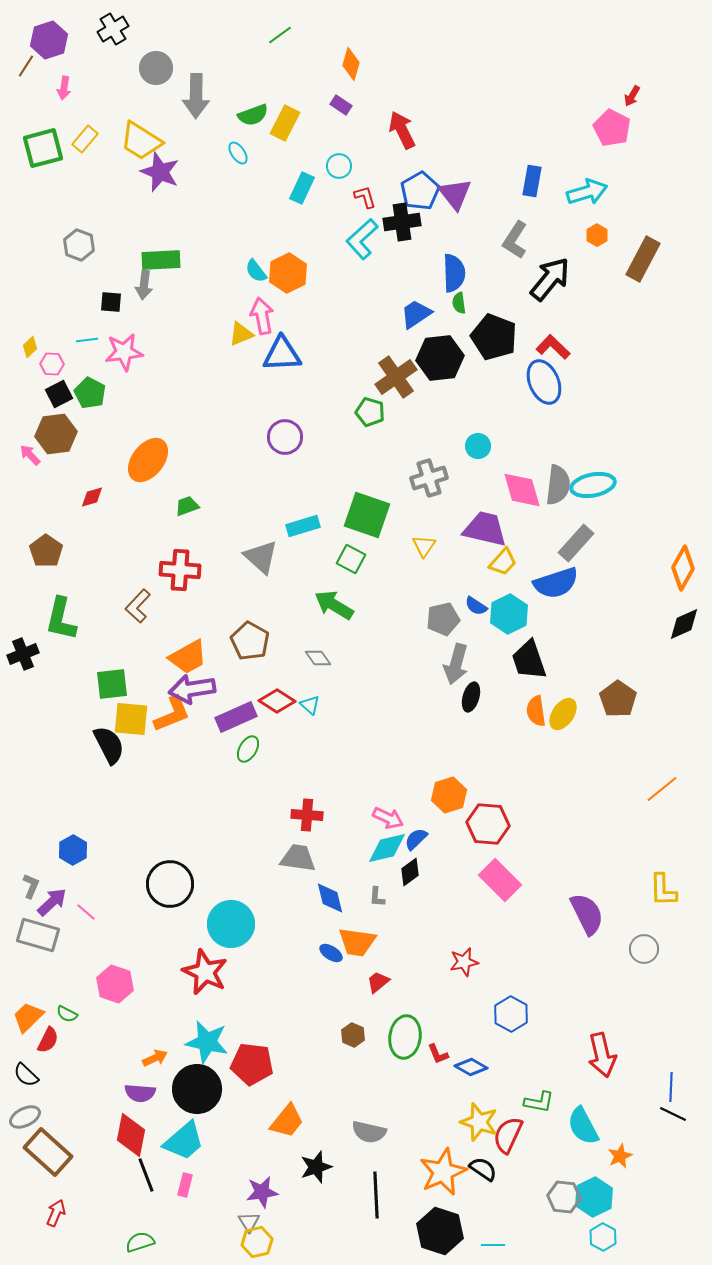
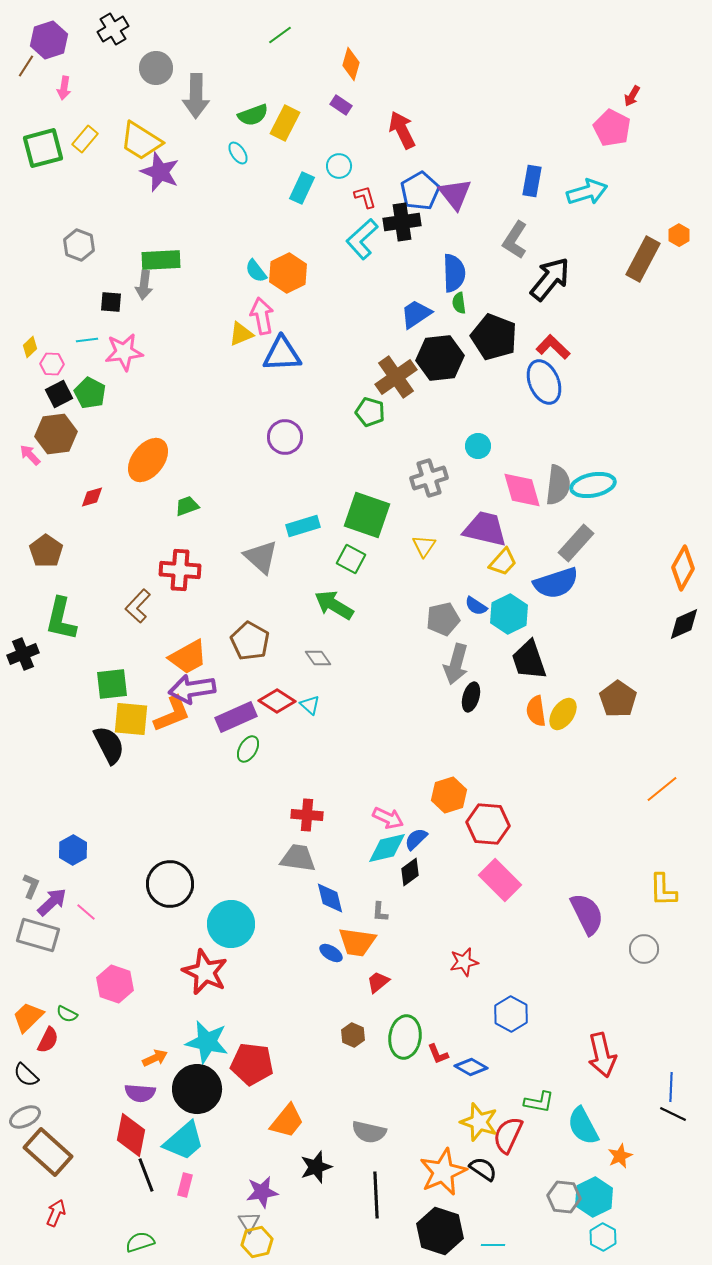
orange hexagon at (597, 235): moved 82 px right
gray L-shape at (377, 897): moved 3 px right, 15 px down
